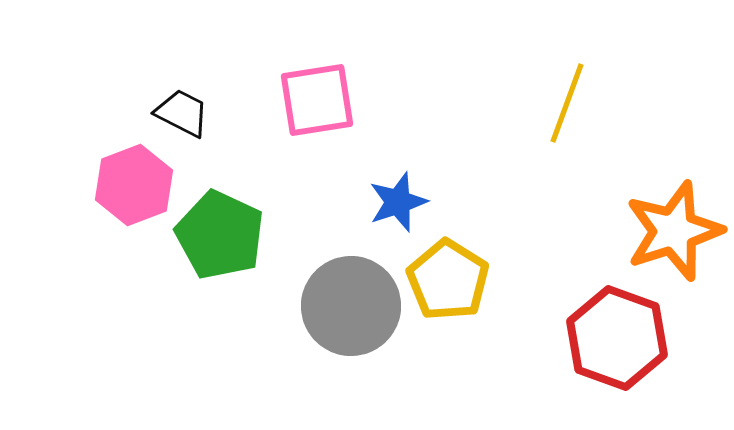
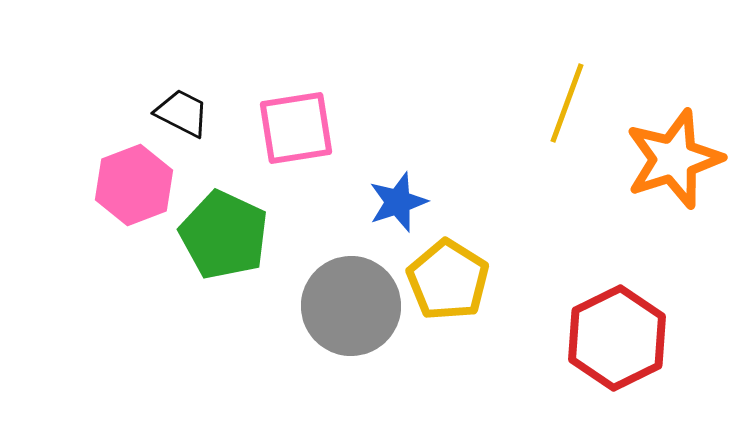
pink square: moved 21 px left, 28 px down
orange star: moved 72 px up
green pentagon: moved 4 px right
red hexagon: rotated 14 degrees clockwise
